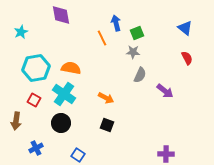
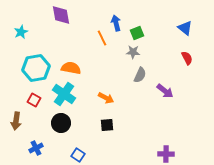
black square: rotated 24 degrees counterclockwise
